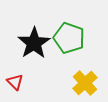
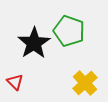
green pentagon: moved 7 px up
